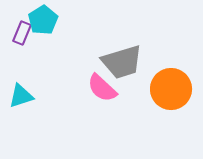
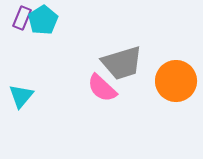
purple rectangle: moved 15 px up
gray trapezoid: moved 1 px down
orange circle: moved 5 px right, 8 px up
cyan triangle: rotated 32 degrees counterclockwise
